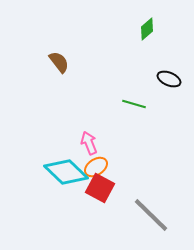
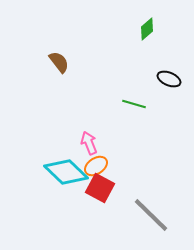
orange ellipse: moved 1 px up
